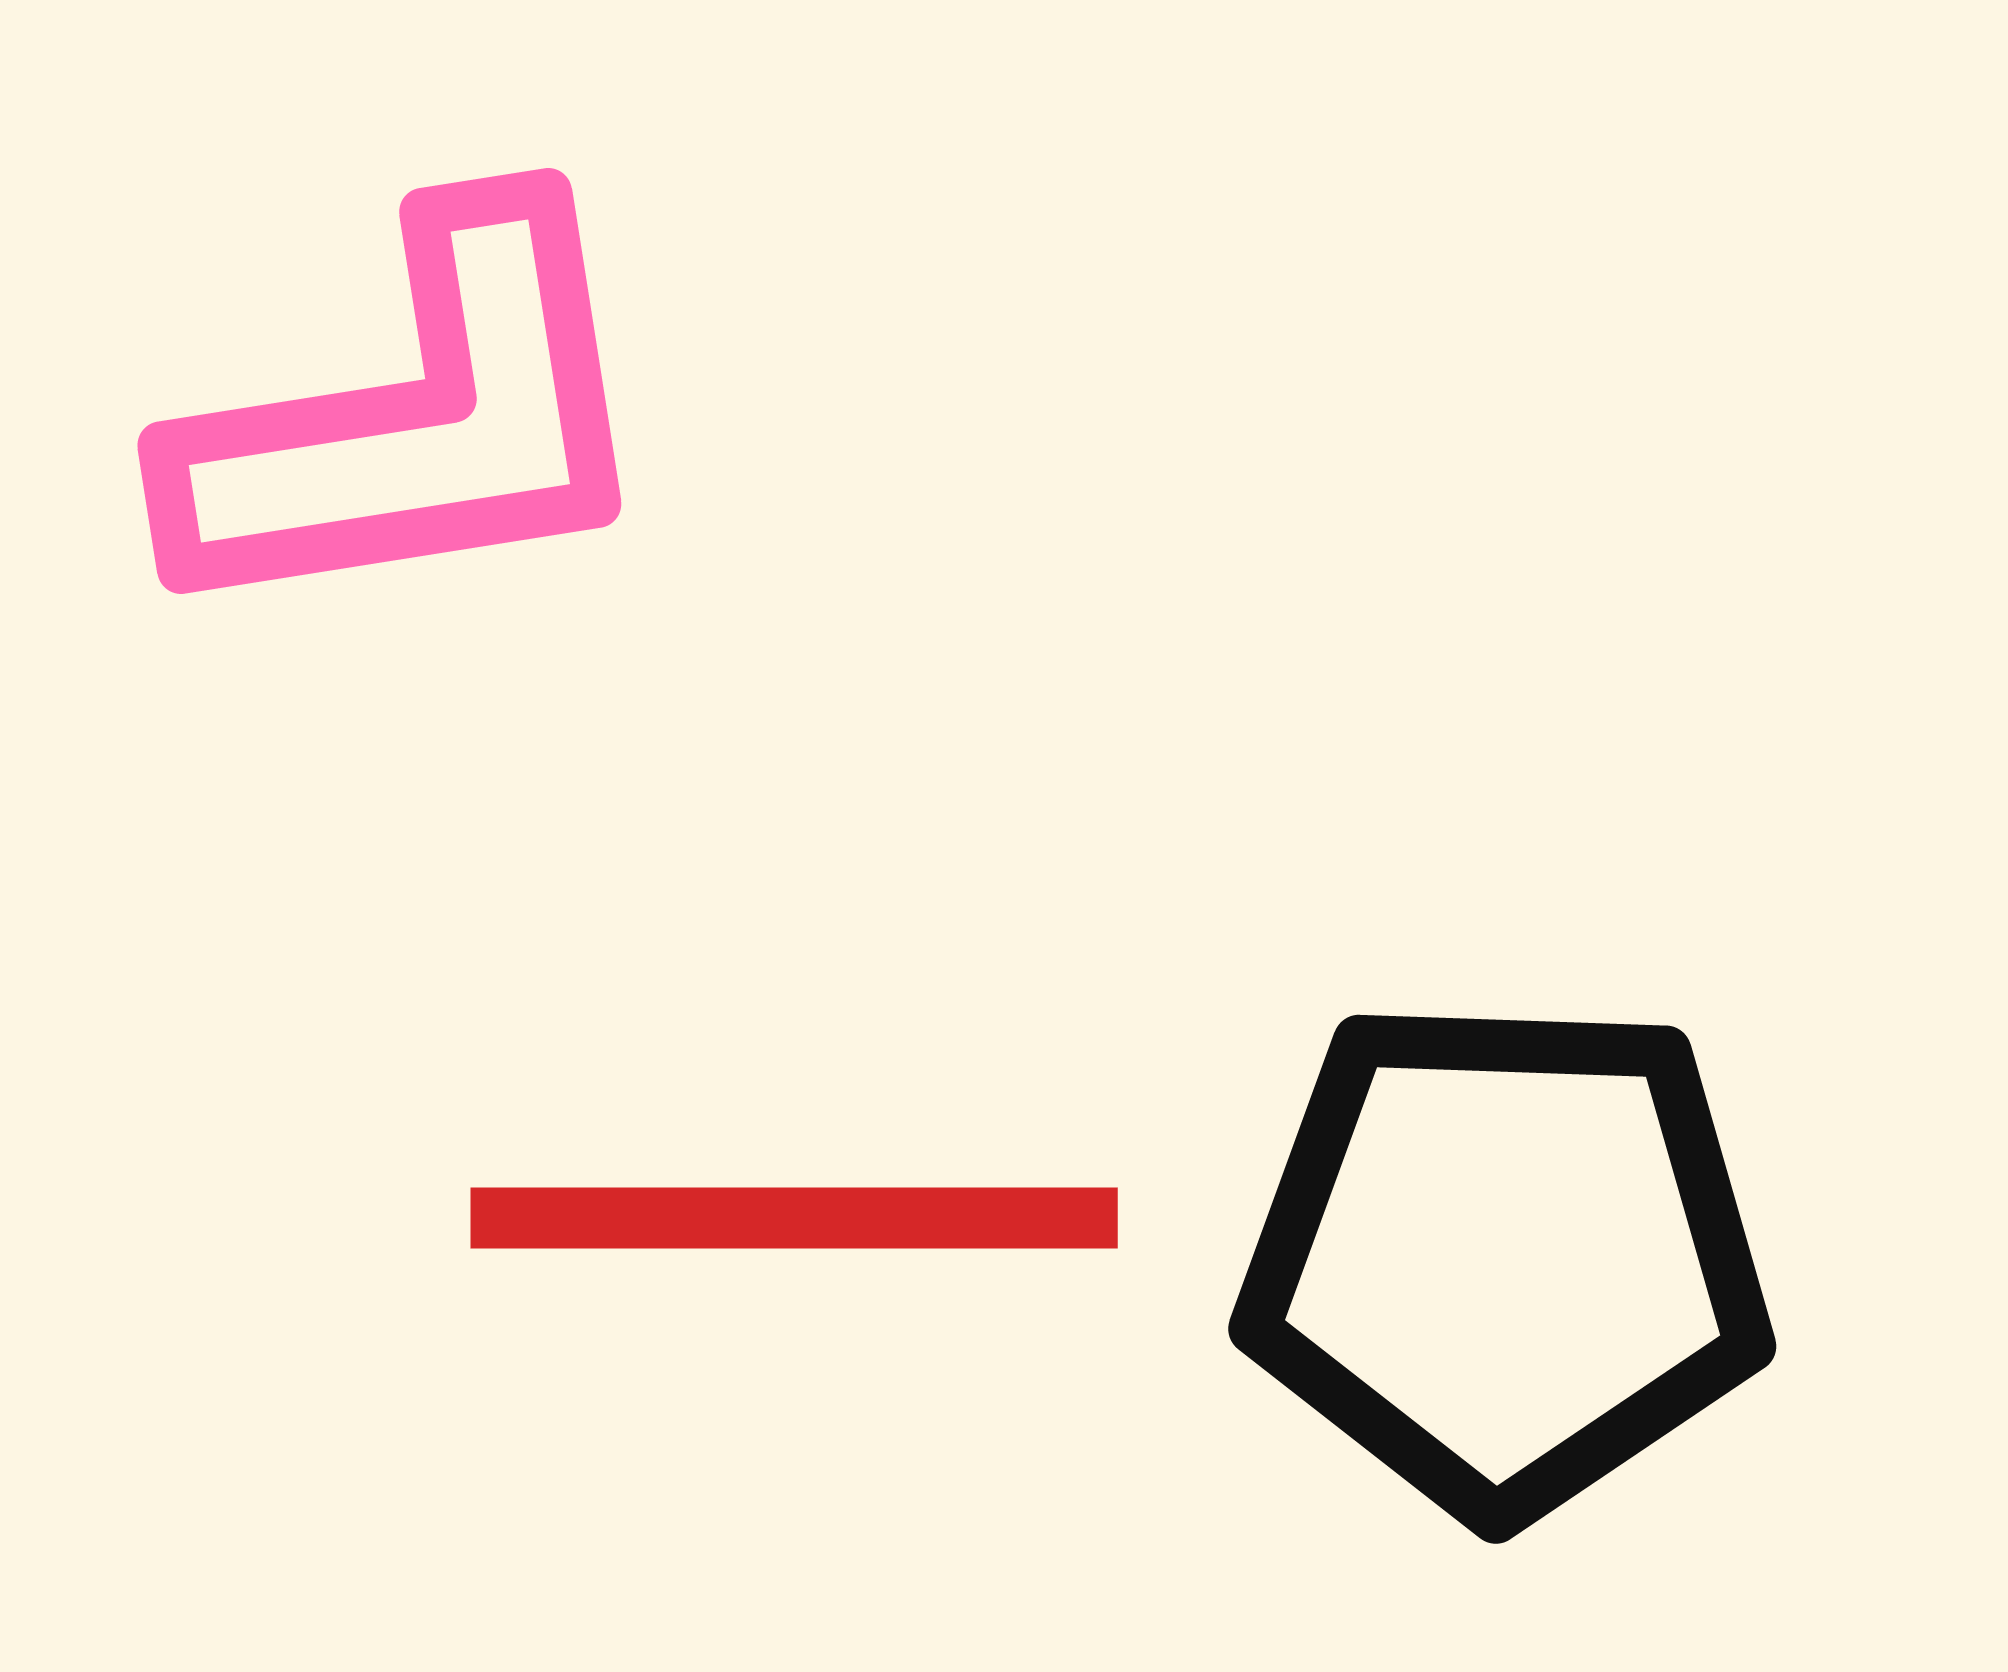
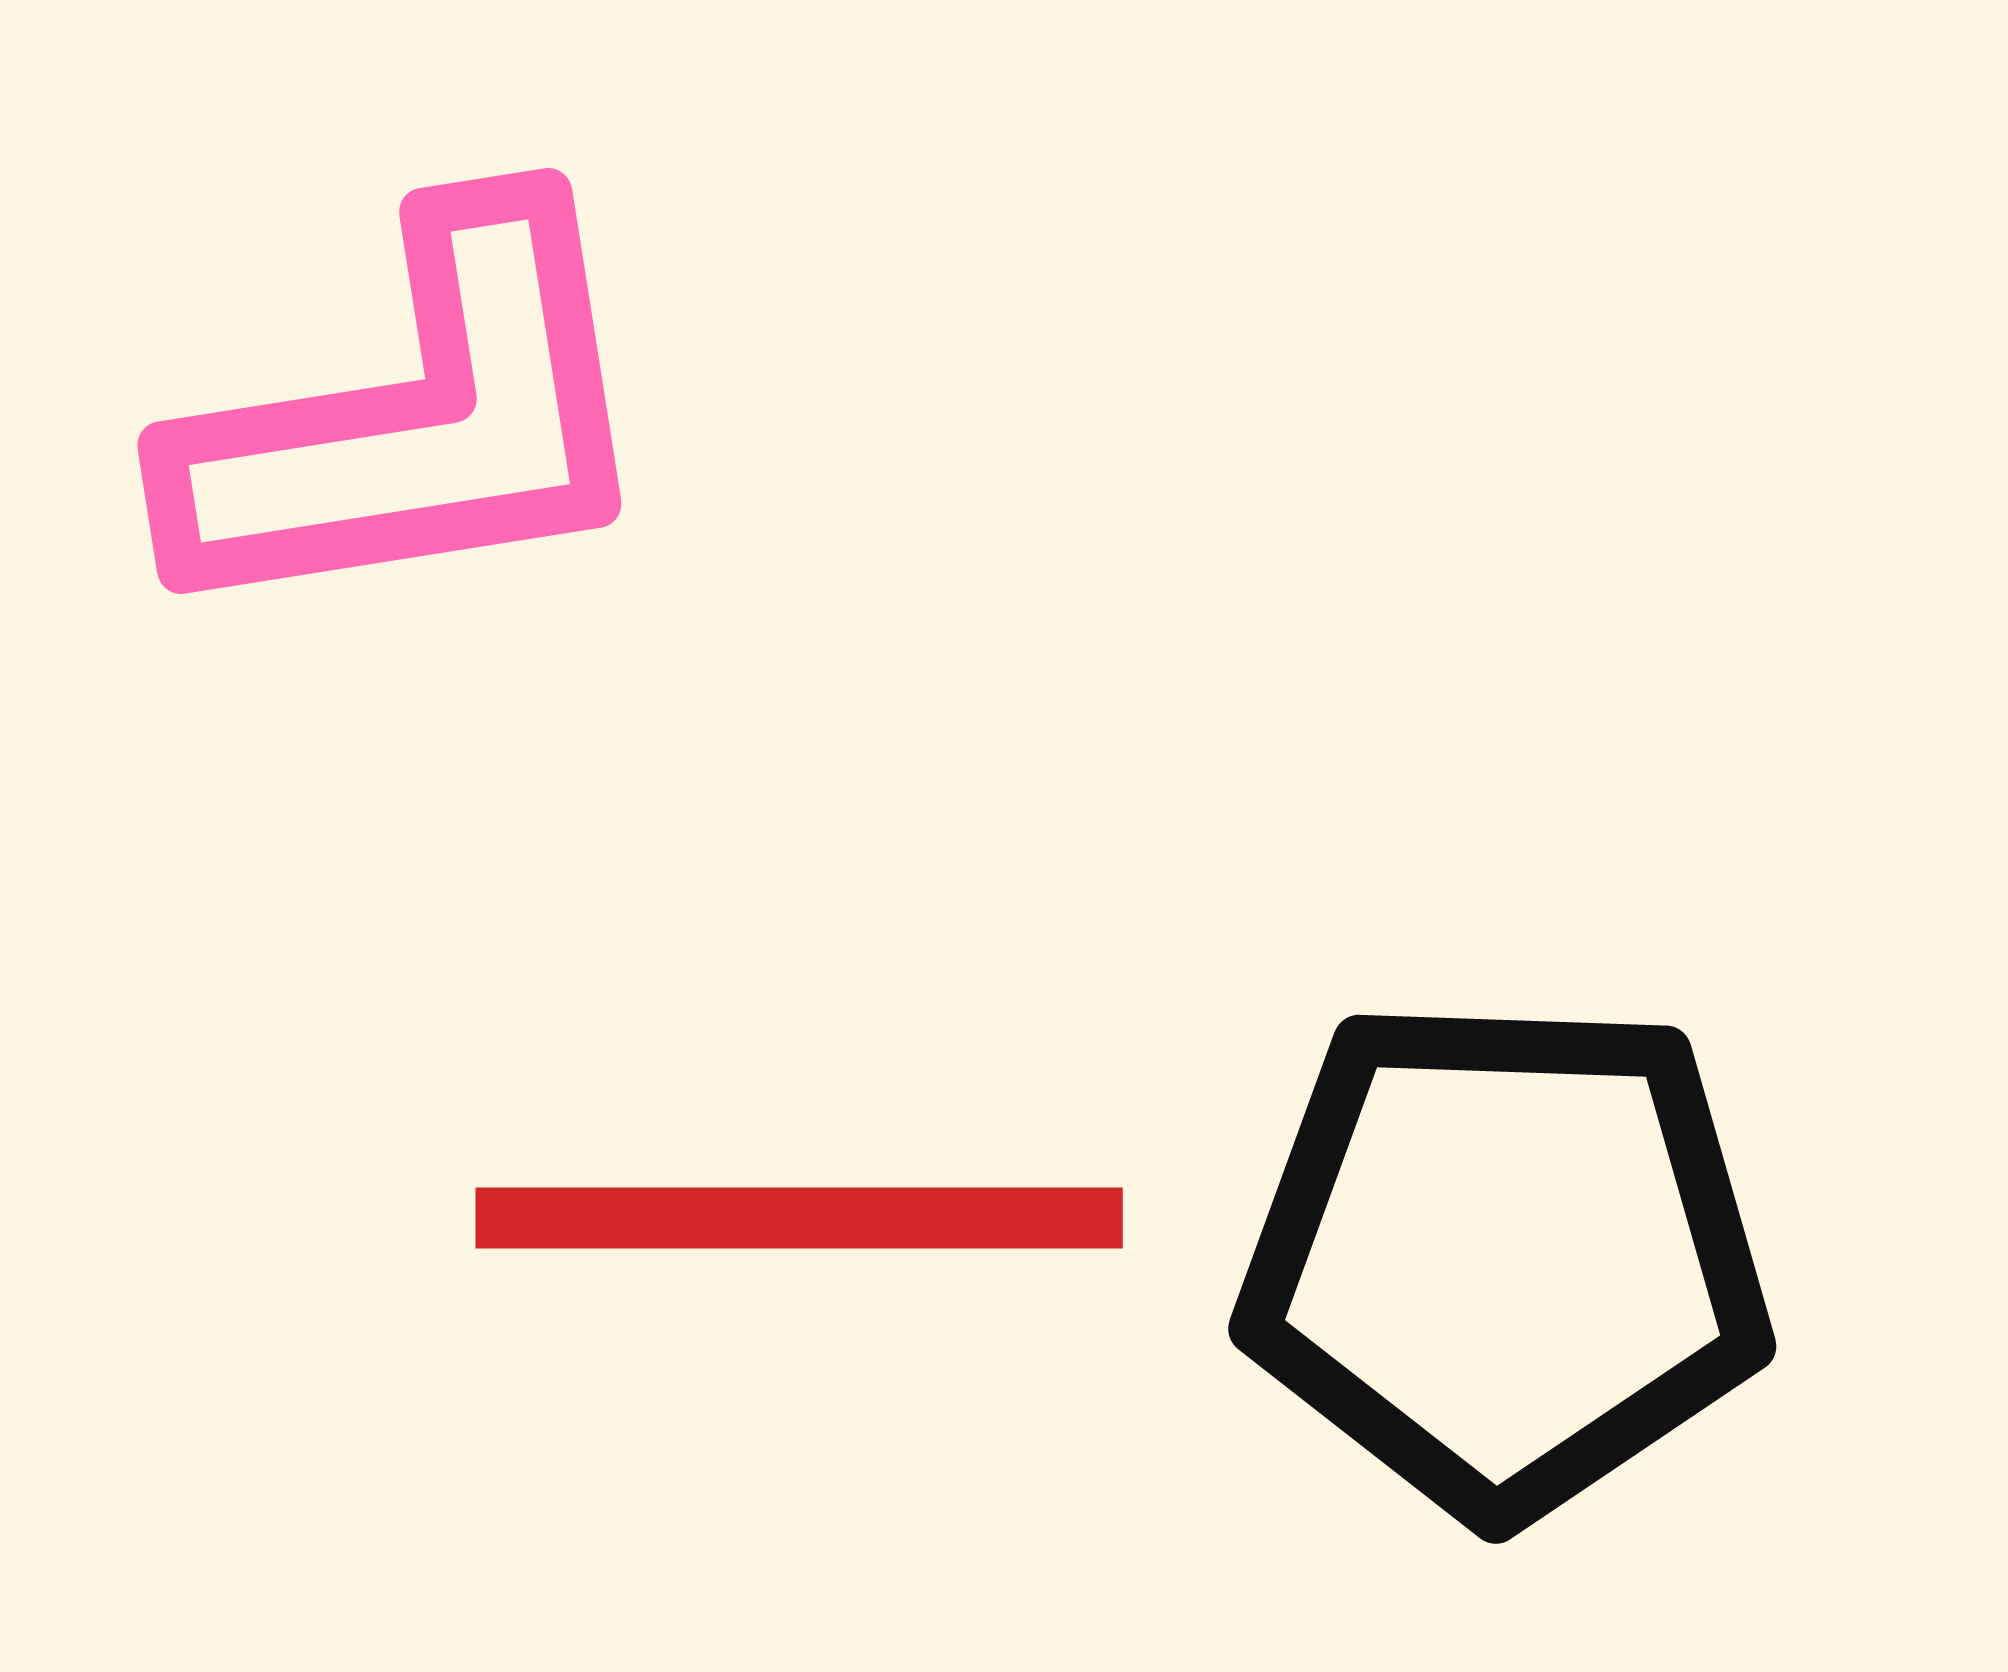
red line: moved 5 px right
